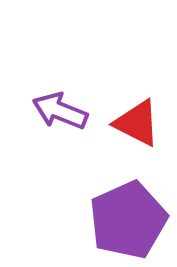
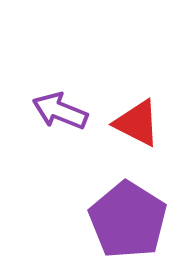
purple pentagon: rotated 16 degrees counterclockwise
